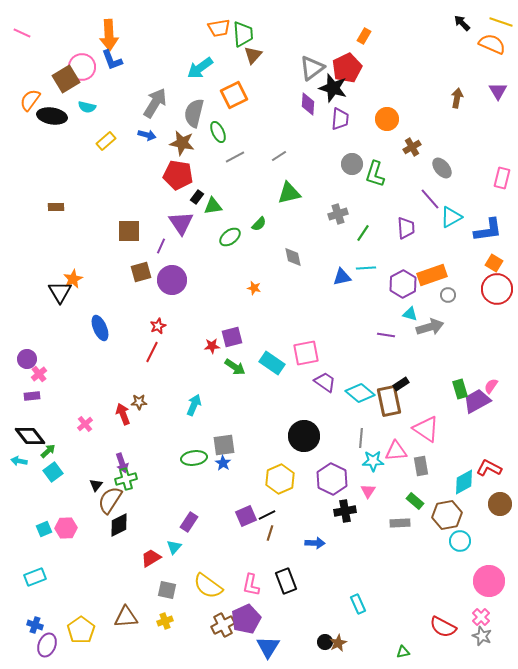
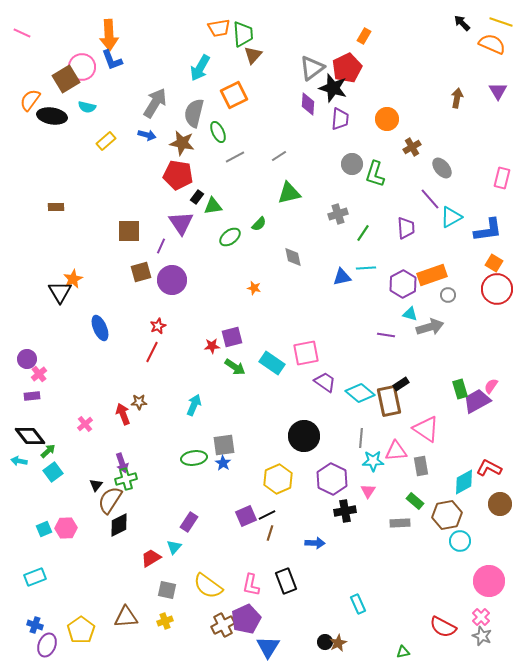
cyan arrow at (200, 68): rotated 24 degrees counterclockwise
yellow hexagon at (280, 479): moved 2 px left
